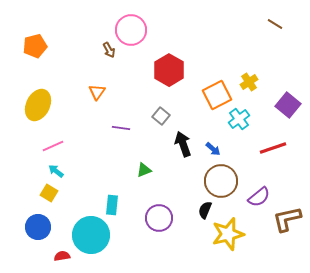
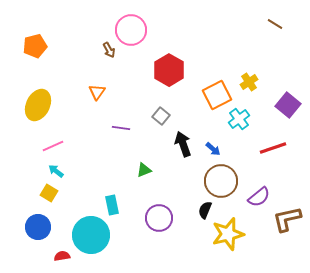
cyan rectangle: rotated 18 degrees counterclockwise
